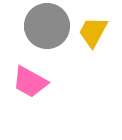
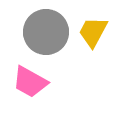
gray circle: moved 1 px left, 6 px down
